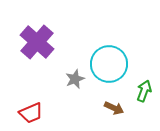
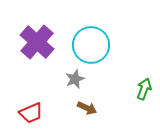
cyan circle: moved 18 px left, 19 px up
green arrow: moved 2 px up
brown arrow: moved 27 px left
